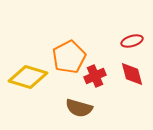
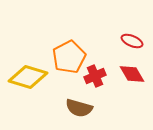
red ellipse: rotated 40 degrees clockwise
red diamond: rotated 16 degrees counterclockwise
